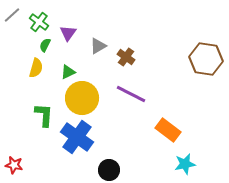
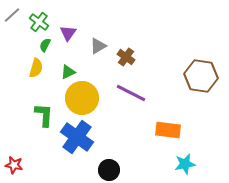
brown hexagon: moved 5 px left, 17 px down
purple line: moved 1 px up
orange rectangle: rotated 30 degrees counterclockwise
